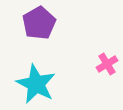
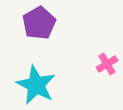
cyan star: moved 1 px down
